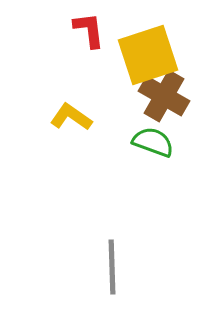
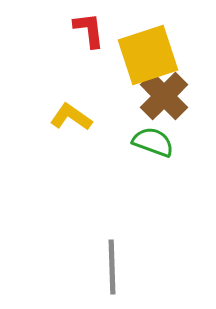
brown cross: rotated 15 degrees clockwise
